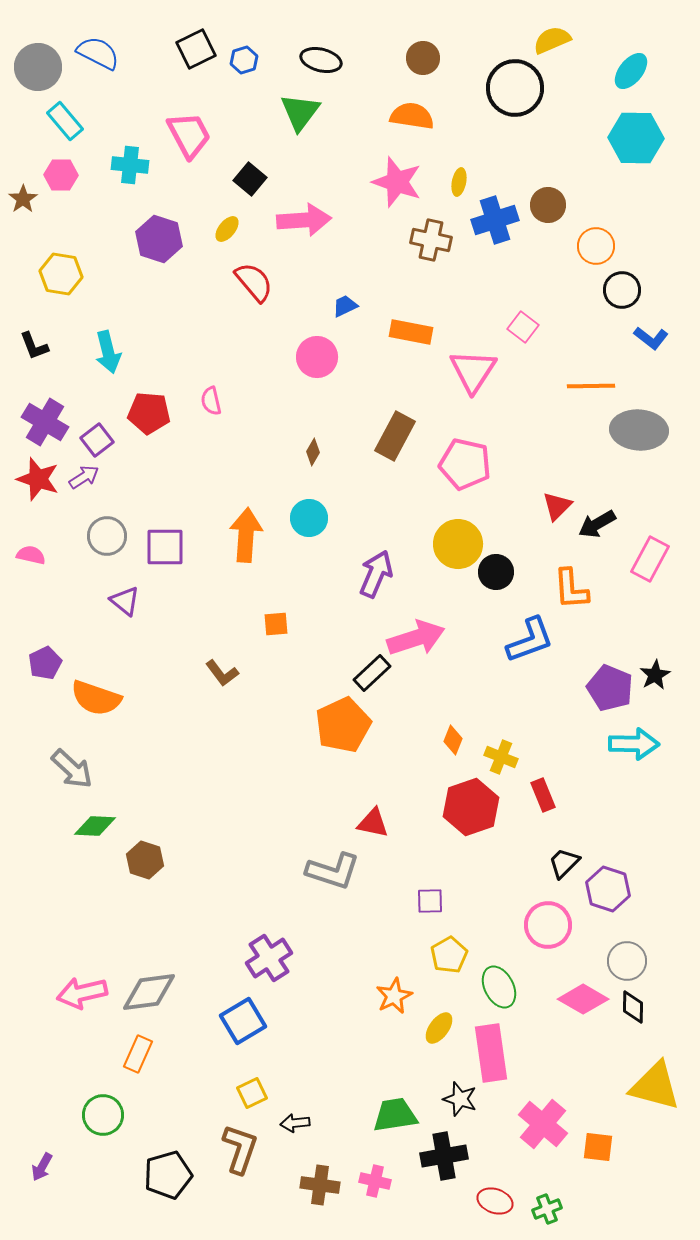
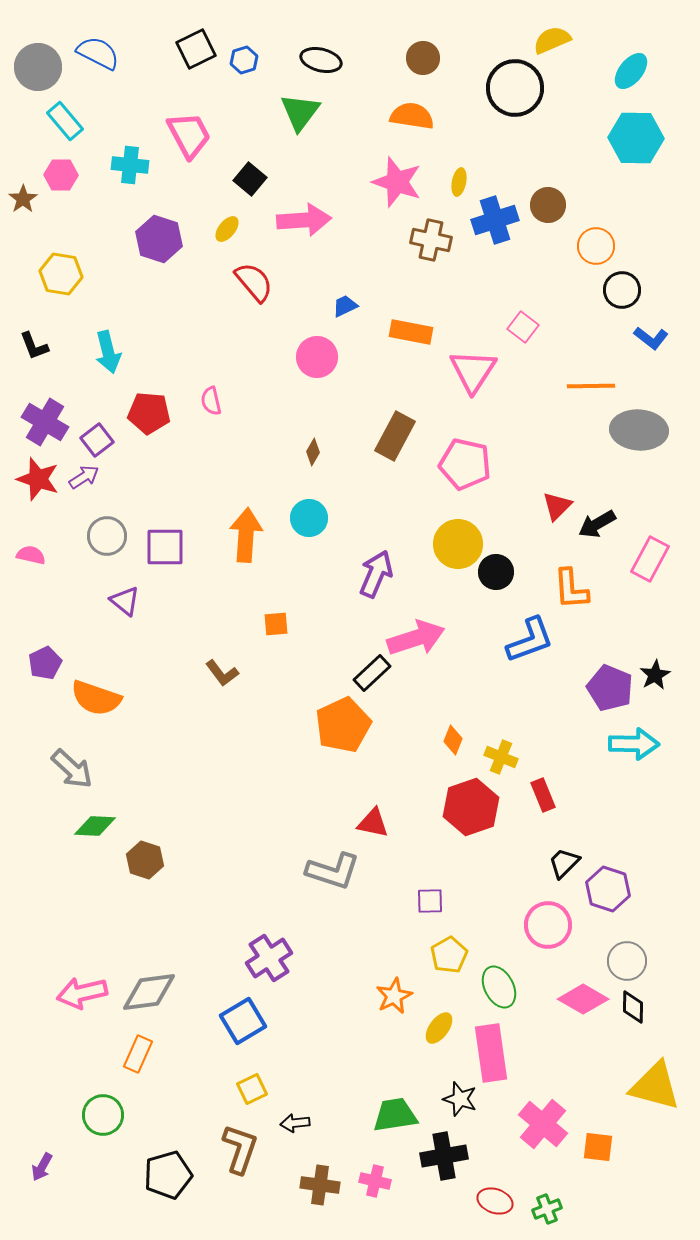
yellow square at (252, 1093): moved 4 px up
